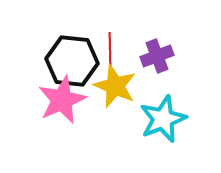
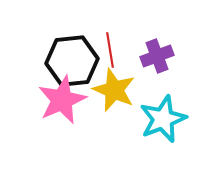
red line: rotated 8 degrees counterclockwise
black hexagon: rotated 12 degrees counterclockwise
yellow star: moved 1 px left, 4 px down
